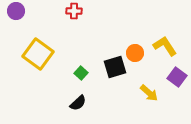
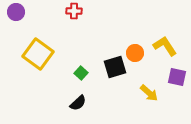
purple circle: moved 1 px down
purple square: rotated 24 degrees counterclockwise
